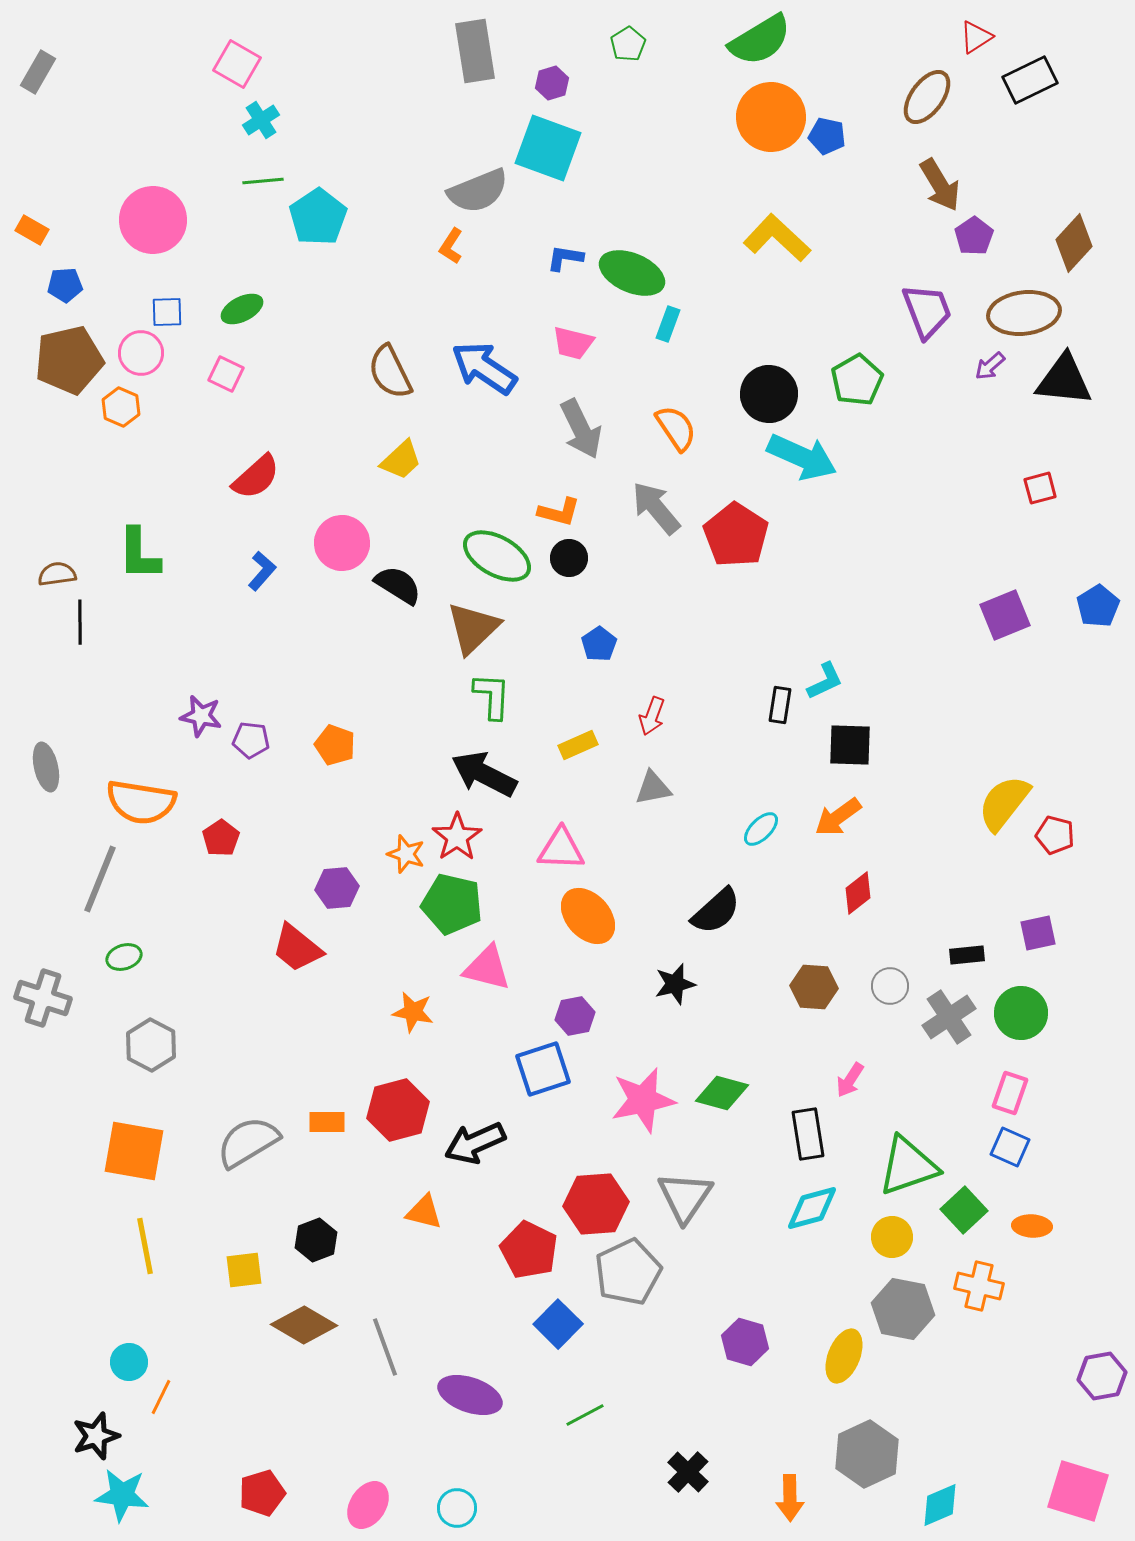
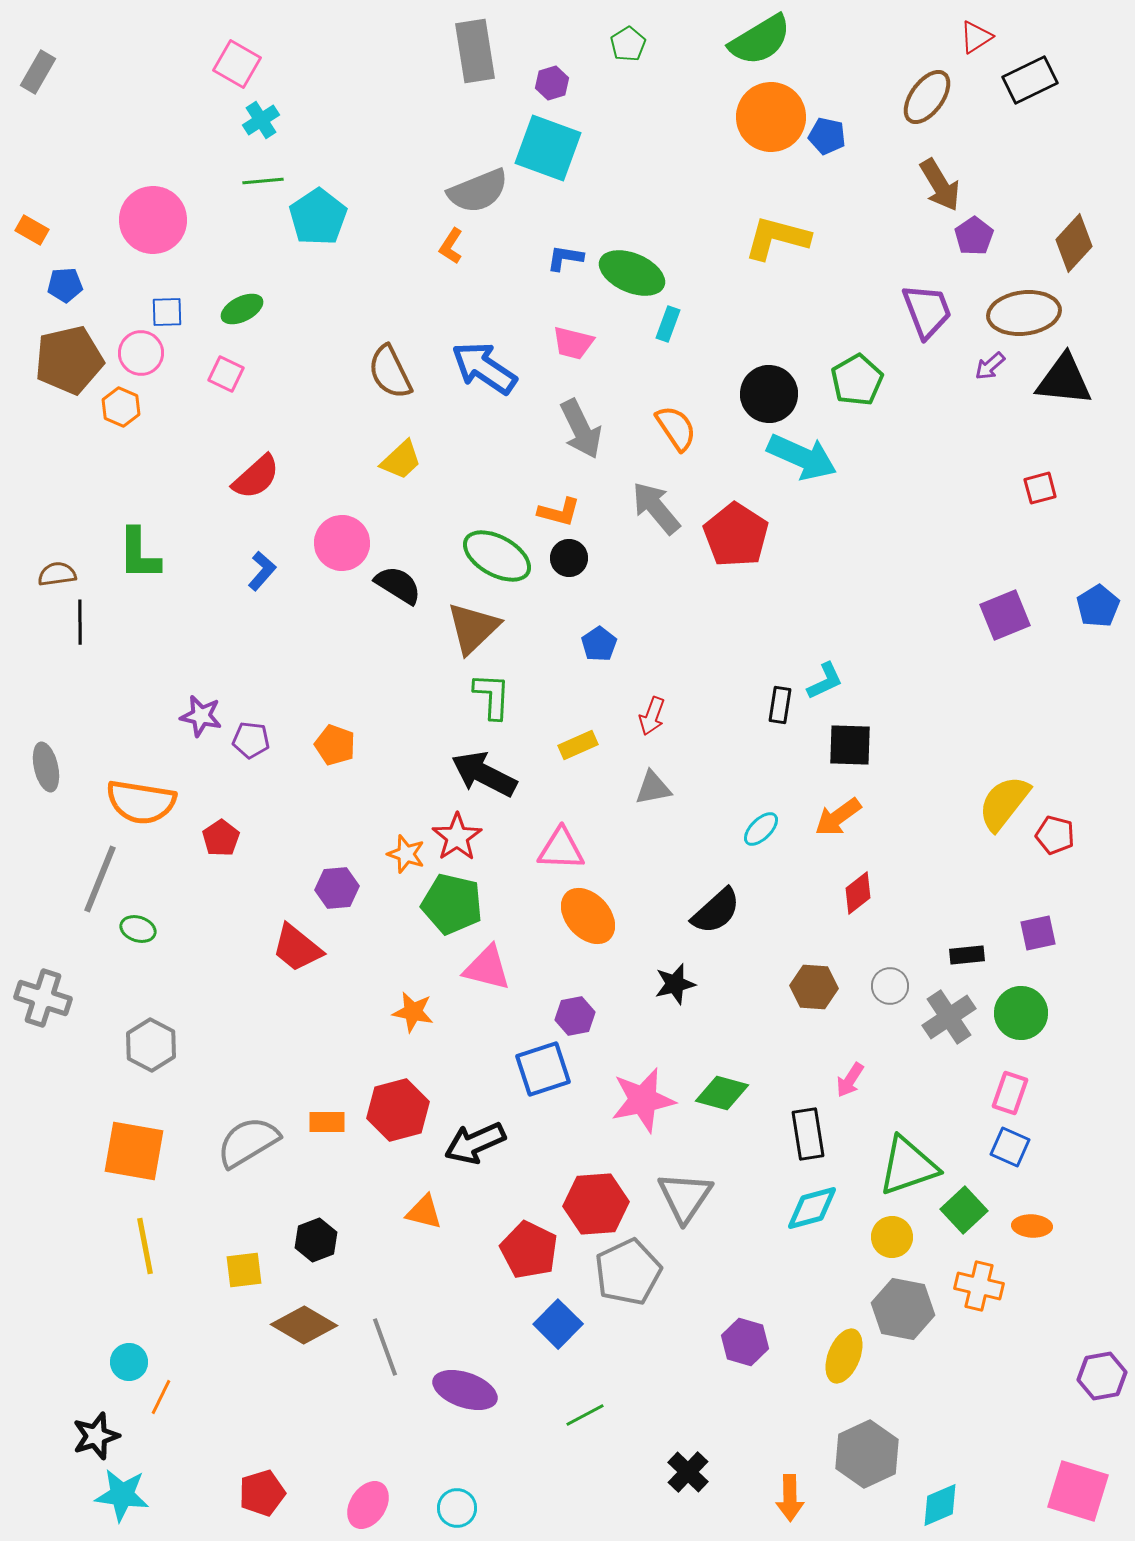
yellow L-shape at (777, 238): rotated 28 degrees counterclockwise
green ellipse at (124, 957): moved 14 px right, 28 px up; rotated 36 degrees clockwise
purple ellipse at (470, 1395): moved 5 px left, 5 px up
